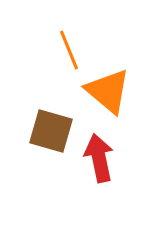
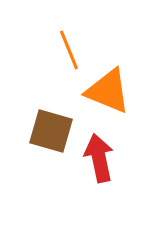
orange triangle: rotated 18 degrees counterclockwise
